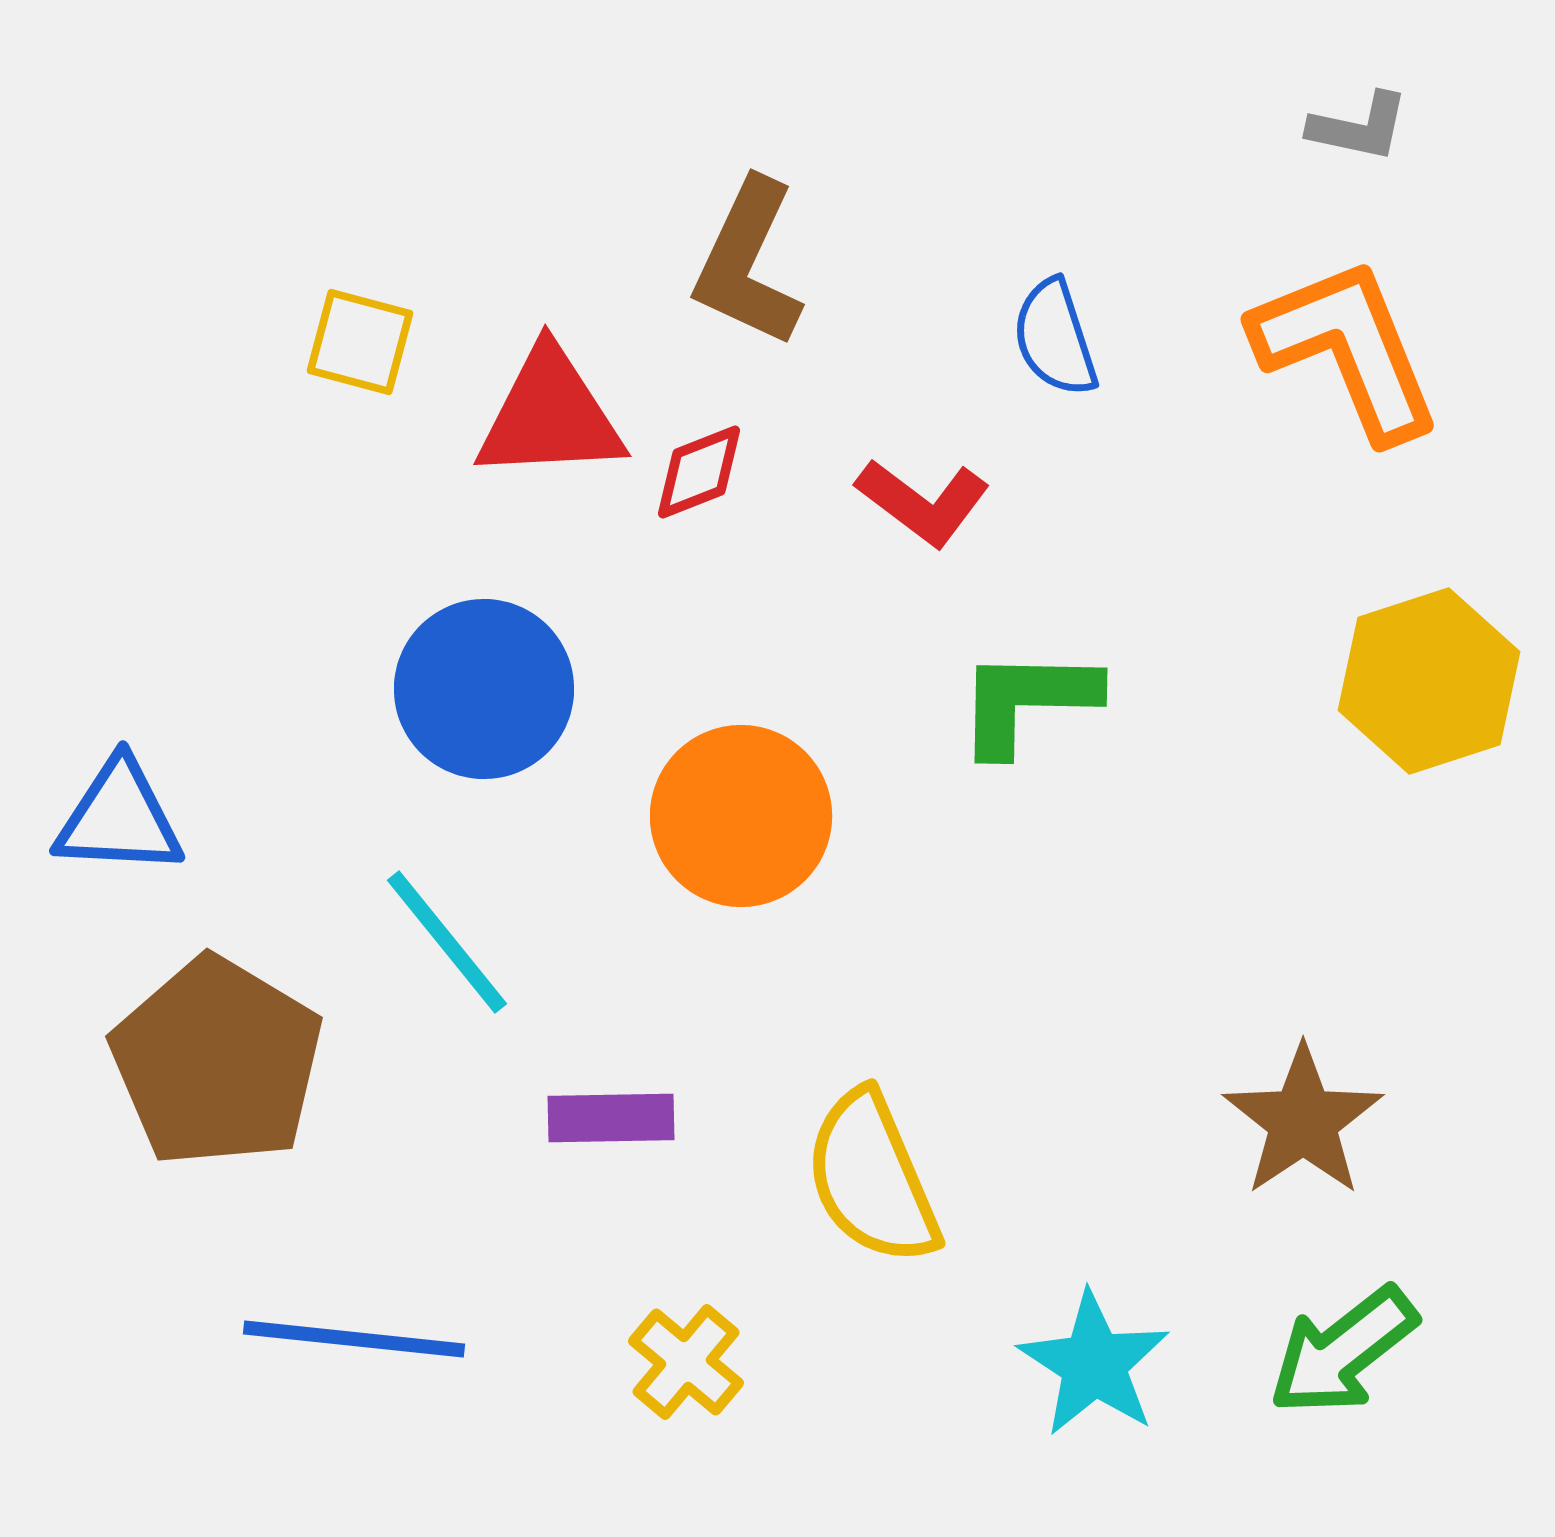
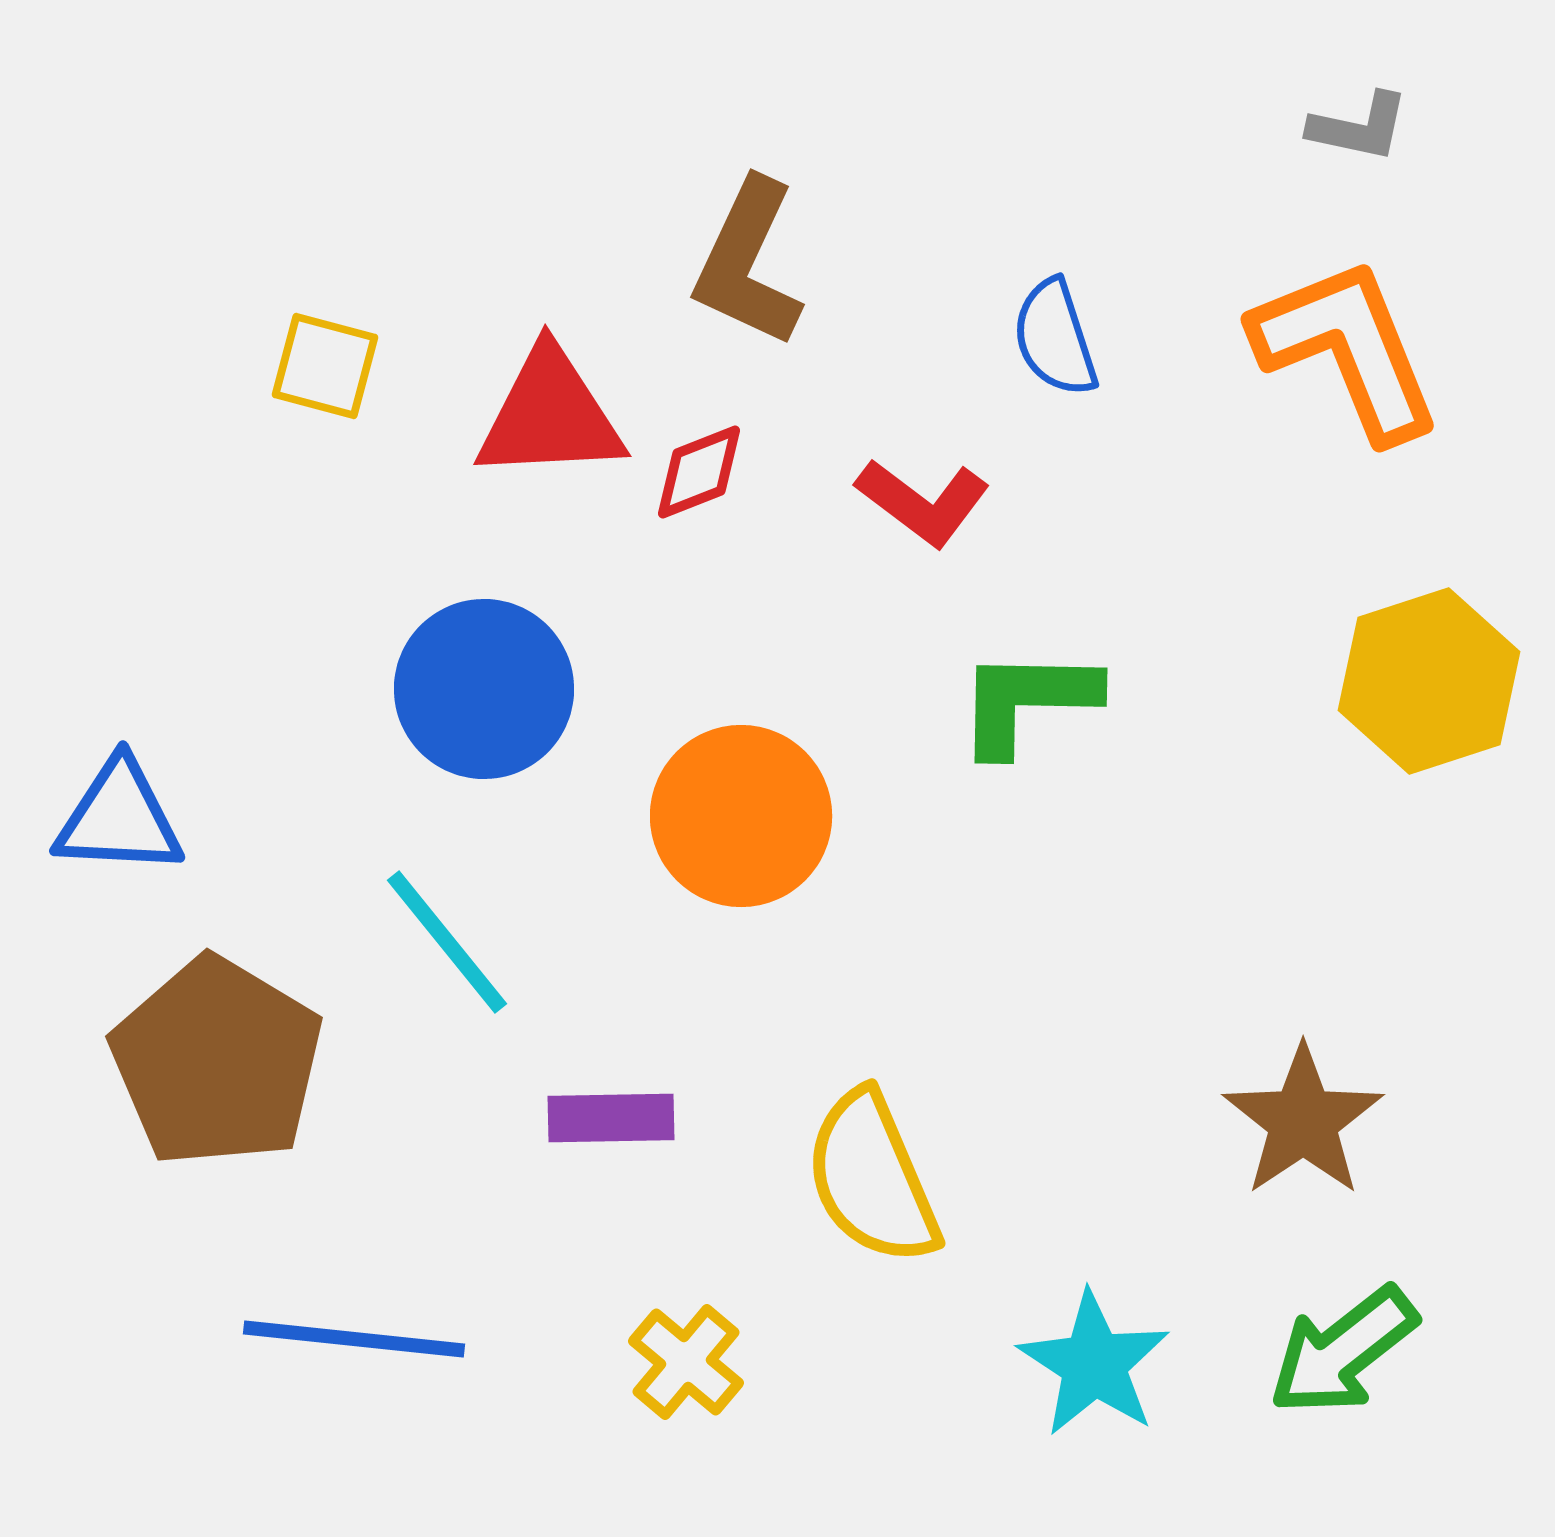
yellow square: moved 35 px left, 24 px down
